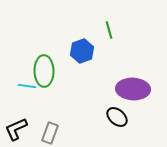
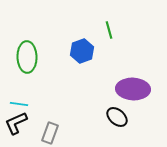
green ellipse: moved 17 px left, 14 px up
cyan line: moved 8 px left, 18 px down
black L-shape: moved 6 px up
